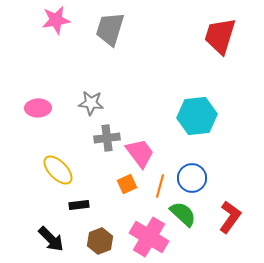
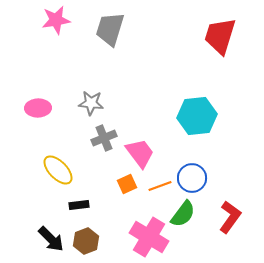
gray cross: moved 3 px left; rotated 15 degrees counterclockwise
orange line: rotated 55 degrees clockwise
green semicircle: rotated 84 degrees clockwise
brown hexagon: moved 14 px left
